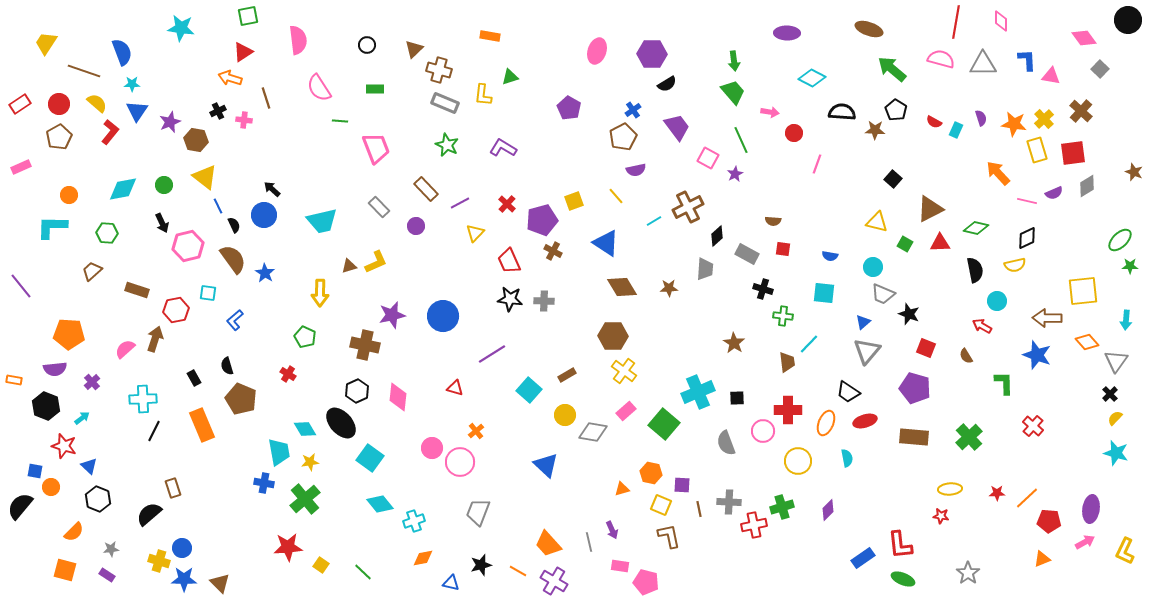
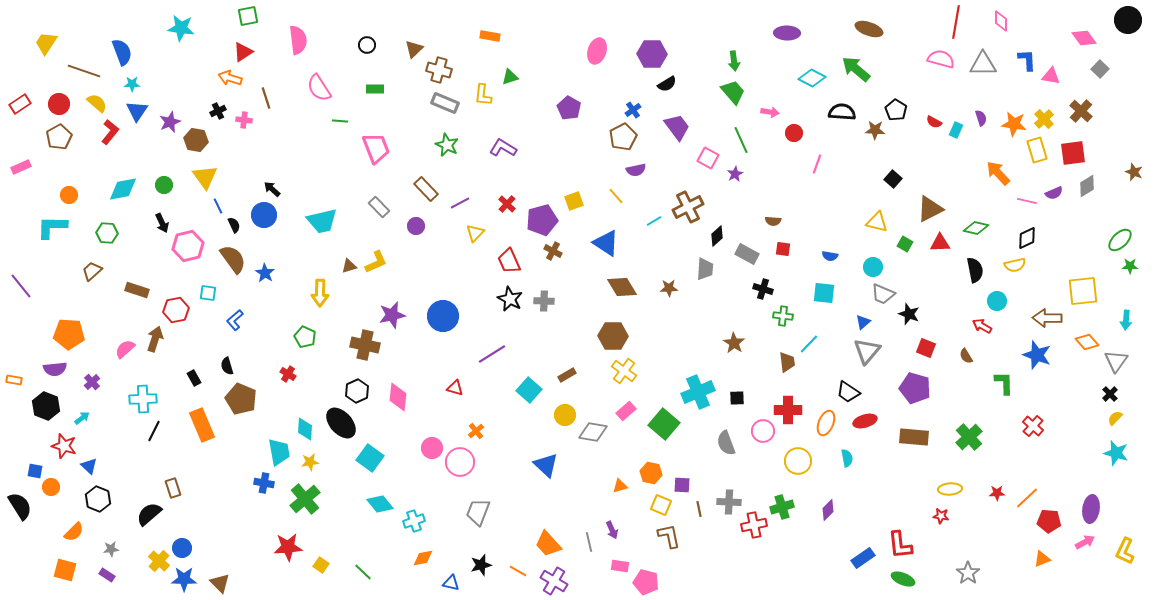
green arrow at (892, 69): moved 36 px left
yellow triangle at (205, 177): rotated 16 degrees clockwise
black star at (510, 299): rotated 20 degrees clockwise
cyan diamond at (305, 429): rotated 35 degrees clockwise
orange triangle at (622, 489): moved 2 px left, 3 px up
black semicircle at (20, 506): rotated 108 degrees clockwise
yellow cross at (159, 561): rotated 25 degrees clockwise
